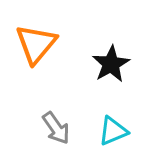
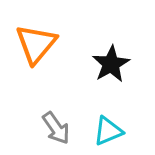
cyan triangle: moved 5 px left
